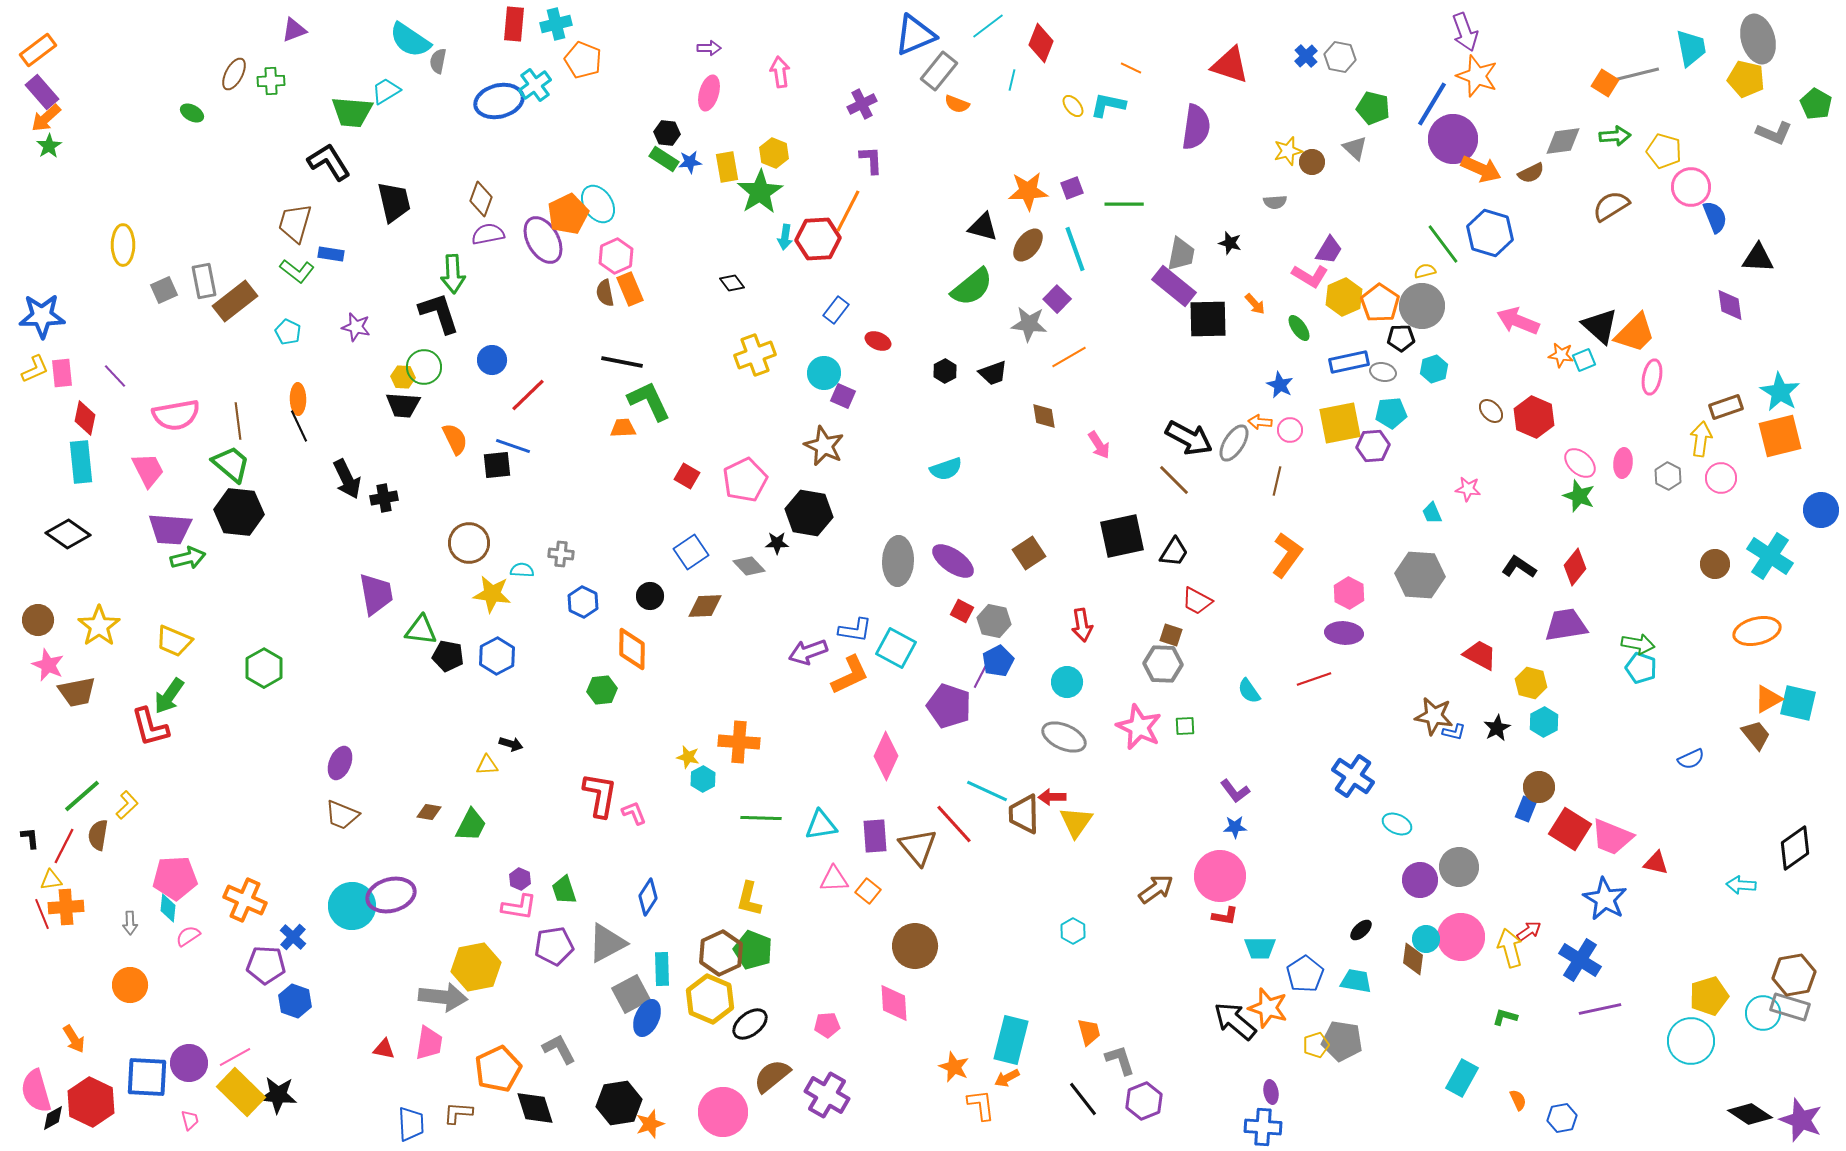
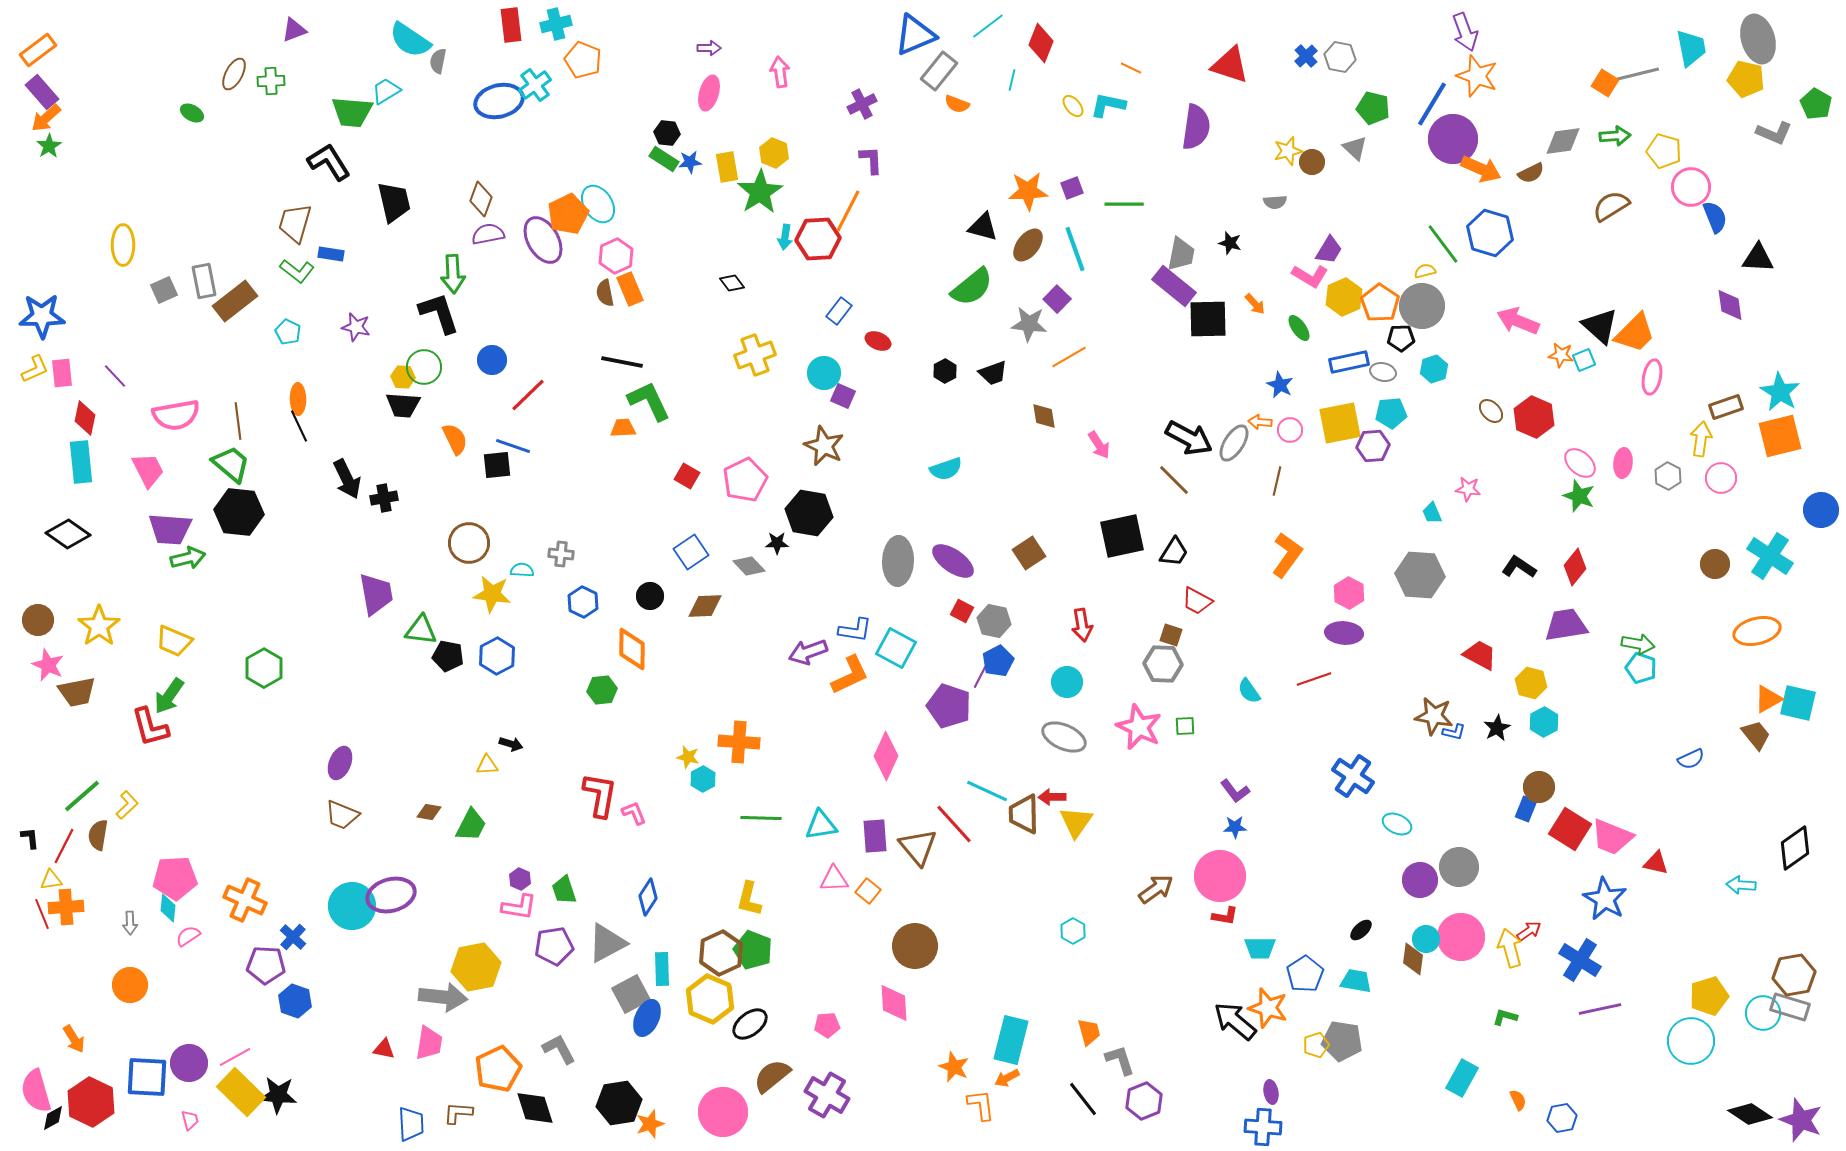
red rectangle at (514, 24): moved 3 px left, 1 px down; rotated 12 degrees counterclockwise
blue rectangle at (836, 310): moved 3 px right, 1 px down
